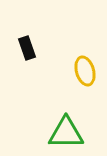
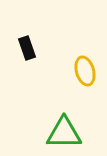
green triangle: moved 2 px left
